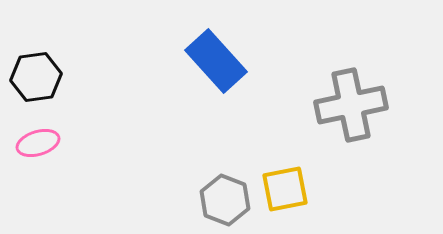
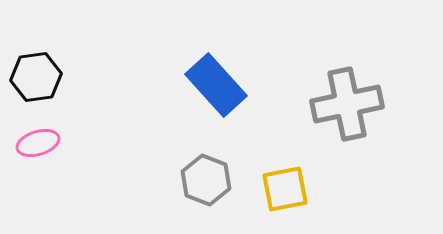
blue rectangle: moved 24 px down
gray cross: moved 4 px left, 1 px up
gray hexagon: moved 19 px left, 20 px up
